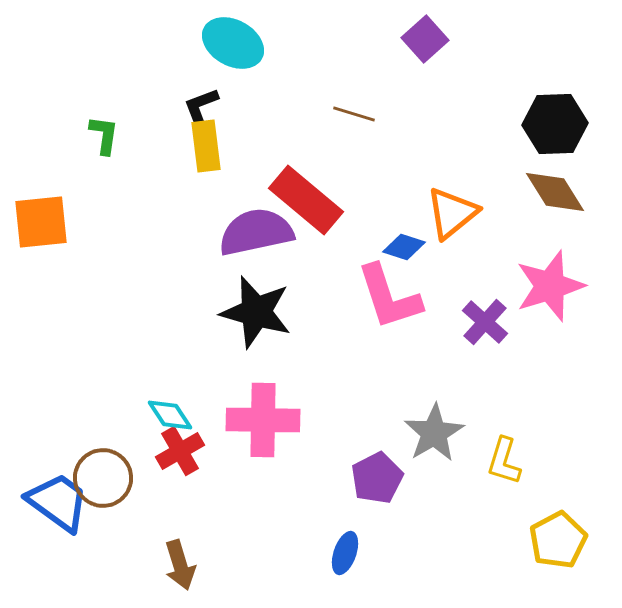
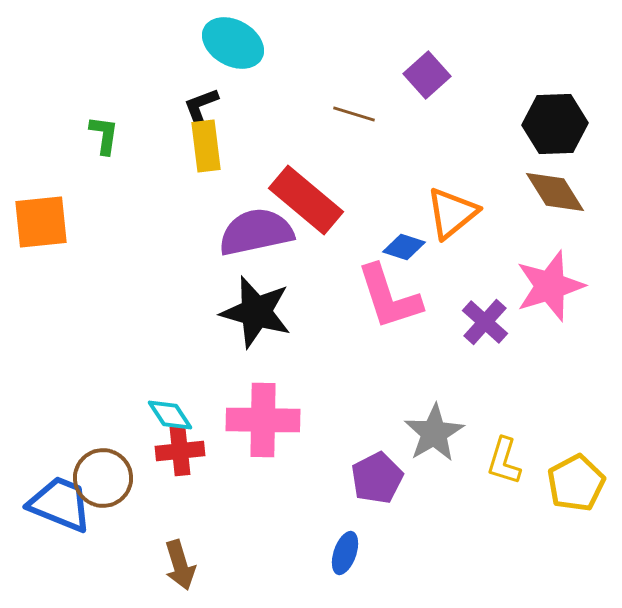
purple square: moved 2 px right, 36 px down
red cross: rotated 24 degrees clockwise
blue trapezoid: moved 2 px right, 2 px down; rotated 14 degrees counterclockwise
yellow pentagon: moved 18 px right, 57 px up
